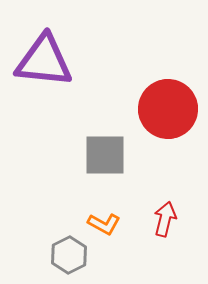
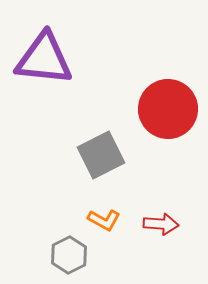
purple triangle: moved 2 px up
gray square: moved 4 px left; rotated 27 degrees counterclockwise
red arrow: moved 4 px left, 5 px down; rotated 80 degrees clockwise
orange L-shape: moved 4 px up
